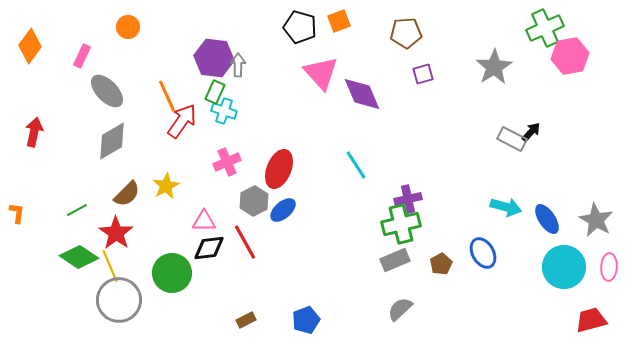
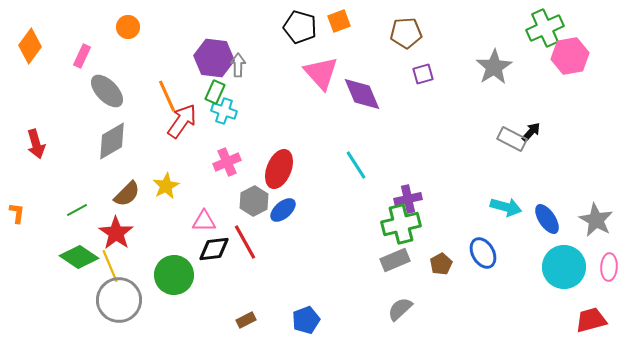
red arrow at (34, 132): moved 2 px right, 12 px down; rotated 152 degrees clockwise
black diamond at (209, 248): moved 5 px right, 1 px down
green circle at (172, 273): moved 2 px right, 2 px down
